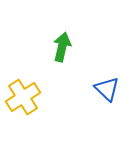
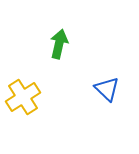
green arrow: moved 3 px left, 3 px up
